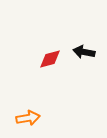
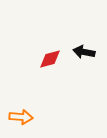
orange arrow: moved 7 px left, 1 px up; rotated 15 degrees clockwise
